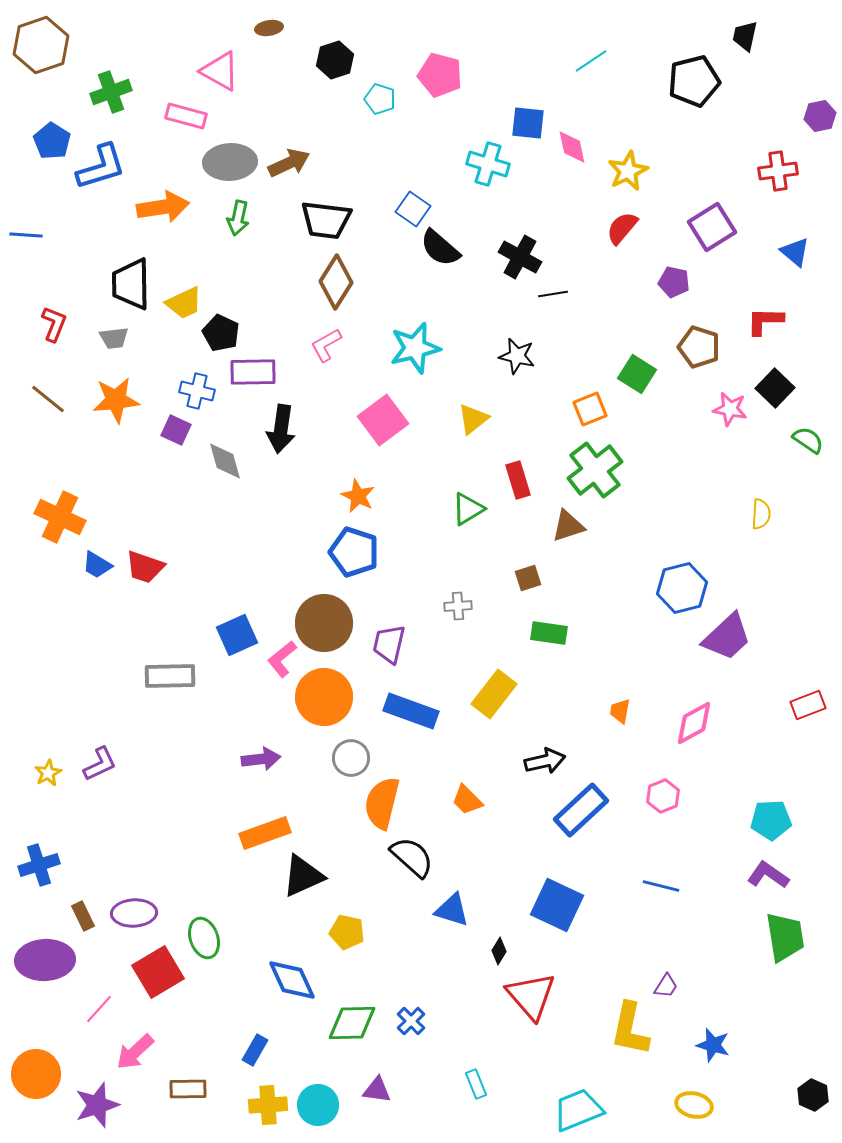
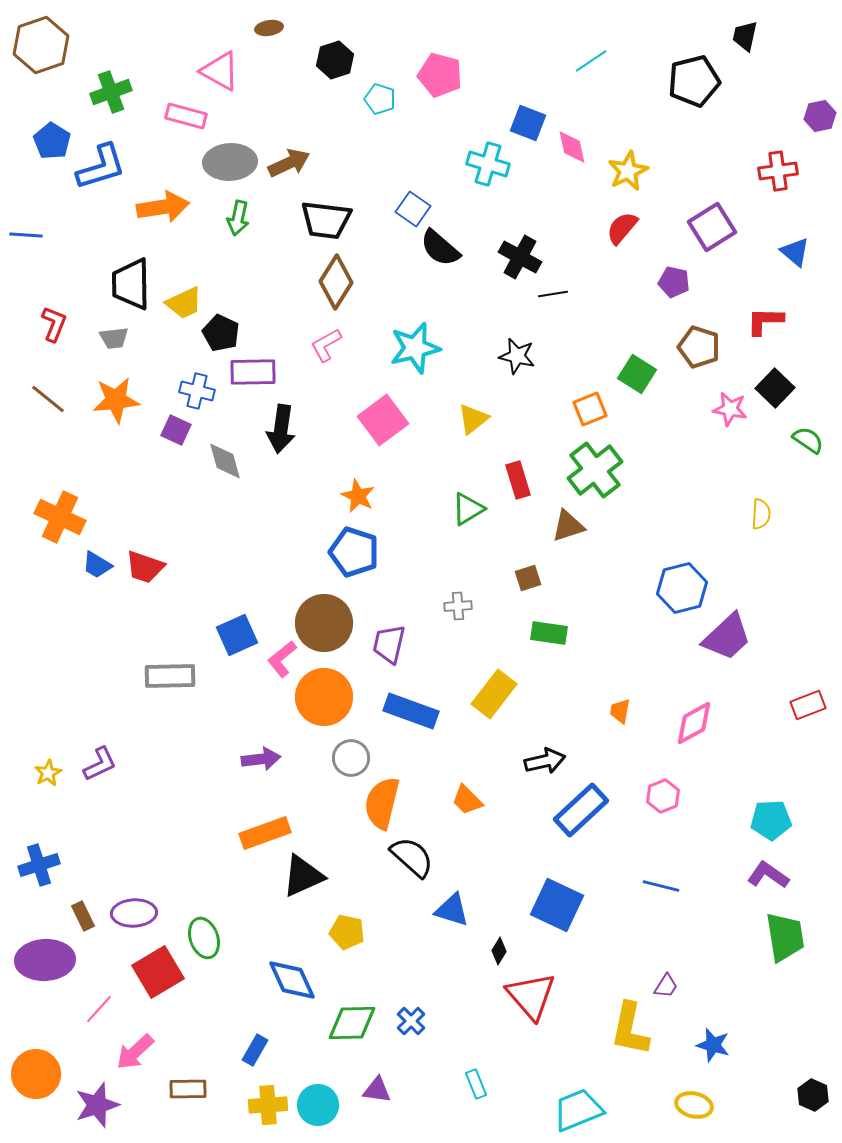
blue square at (528, 123): rotated 15 degrees clockwise
